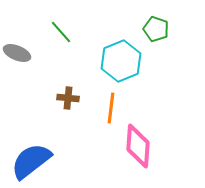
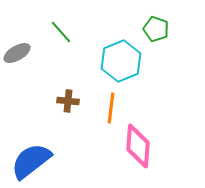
gray ellipse: rotated 52 degrees counterclockwise
brown cross: moved 3 px down
